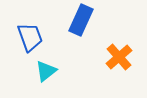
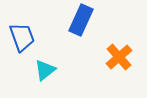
blue trapezoid: moved 8 px left
cyan triangle: moved 1 px left, 1 px up
